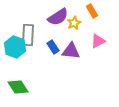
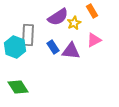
pink triangle: moved 4 px left, 1 px up
